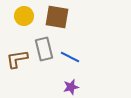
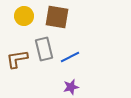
blue line: rotated 54 degrees counterclockwise
